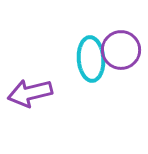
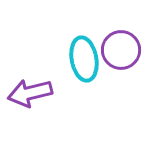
cyan ellipse: moved 7 px left; rotated 6 degrees counterclockwise
